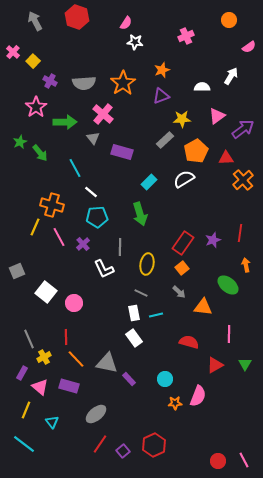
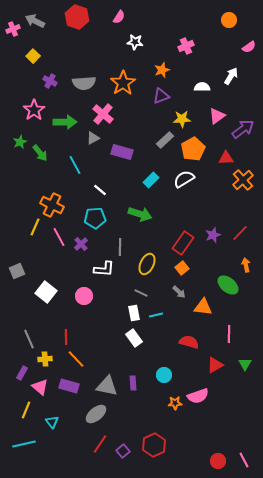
gray arrow at (35, 21): rotated 36 degrees counterclockwise
pink semicircle at (126, 23): moved 7 px left, 6 px up
pink cross at (186, 36): moved 10 px down
pink cross at (13, 52): moved 23 px up; rotated 24 degrees clockwise
yellow square at (33, 61): moved 5 px up
pink star at (36, 107): moved 2 px left, 3 px down
gray triangle at (93, 138): rotated 40 degrees clockwise
orange pentagon at (196, 151): moved 3 px left, 2 px up
cyan line at (75, 168): moved 3 px up
cyan rectangle at (149, 182): moved 2 px right, 2 px up
white line at (91, 192): moved 9 px right, 2 px up
orange cross at (52, 205): rotated 10 degrees clockwise
green arrow at (140, 214): rotated 55 degrees counterclockwise
cyan pentagon at (97, 217): moved 2 px left, 1 px down
red line at (240, 233): rotated 36 degrees clockwise
purple star at (213, 240): moved 5 px up
purple cross at (83, 244): moved 2 px left
yellow ellipse at (147, 264): rotated 15 degrees clockwise
white L-shape at (104, 269): rotated 60 degrees counterclockwise
pink circle at (74, 303): moved 10 px right, 7 px up
yellow cross at (44, 357): moved 1 px right, 2 px down; rotated 24 degrees clockwise
gray triangle at (107, 363): moved 23 px down
purple rectangle at (129, 379): moved 4 px right, 4 px down; rotated 40 degrees clockwise
cyan circle at (165, 379): moved 1 px left, 4 px up
pink semicircle at (198, 396): rotated 50 degrees clockwise
cyan line at (24, 444): rotated 50 degrees counterclockwise
